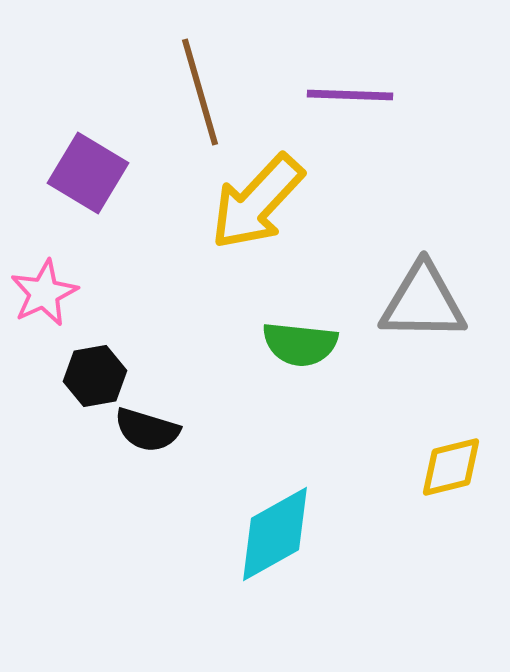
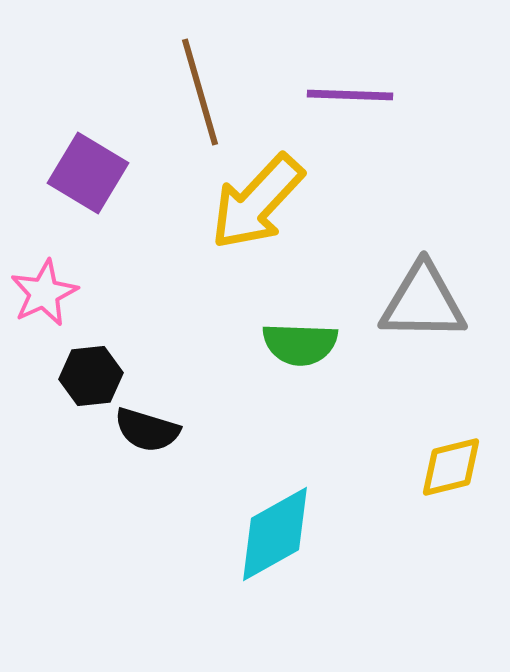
green semicircle: rotated 4 degrees counterclockwise
black hexagon: moved 4 px left; rotated 4 degrees clockwise
